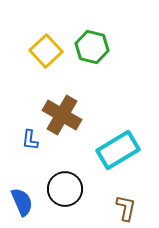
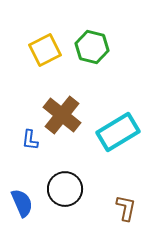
yellow square: moved 1 px left, 1 px up; rotated 16 degrees clockwise
brown cross: rotated 9 degrees clockwise
cyan rectangle: moved 18 px up
blue semicircle: moved 1 px down
